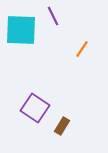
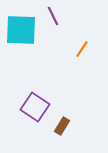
purple square: moved 1 px up
